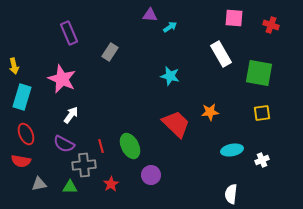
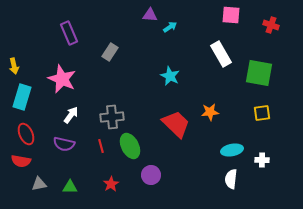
pink square: moved 3 px left, 3 px up
cyan star: rotated 12 degrees clockwise
purple semicircle: rotated 15 degrees counterclockwise
white cross: rotated 24 degrees clockwise
gray cross: moved 28 px right, 48 px up
white semicircle: moved 15 px up
